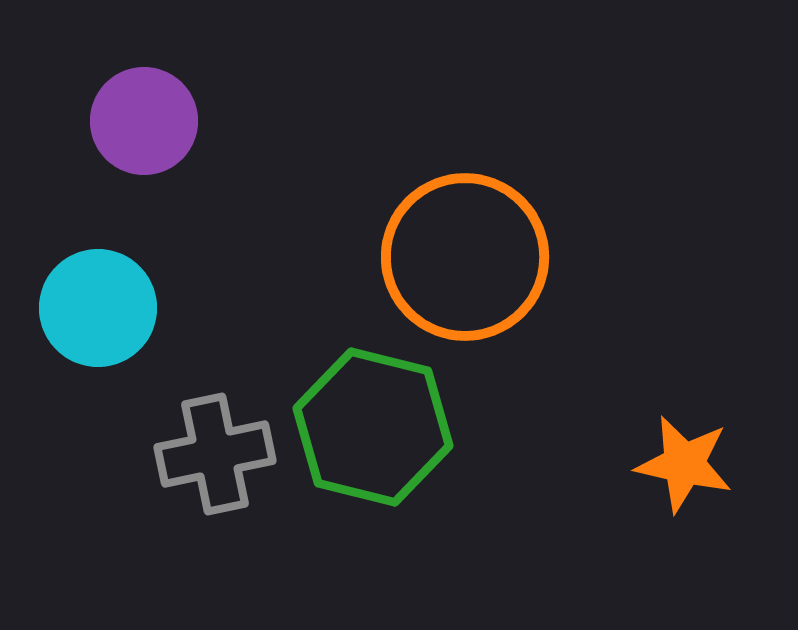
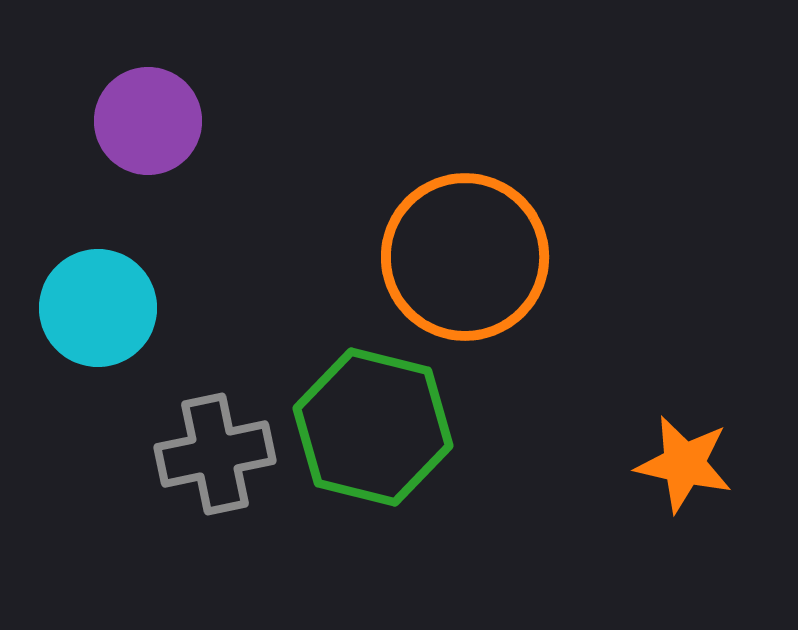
purple circle: moved 4 px right
